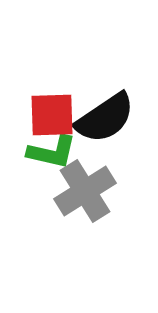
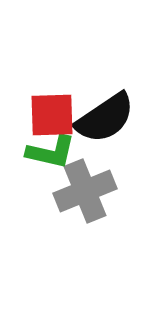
green L-shape: moved 1 px left
gray cross: rotated 10 degrees clockwise
